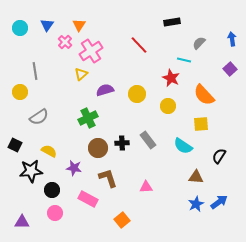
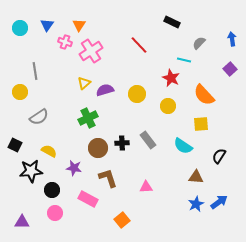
black rectangle at (172, 22): rotated 35 degrees clockwise
pink cross at (65, 42): rotated 24 degrees counterclockwise
yellow triangle at (81, 74): moved 3 px right, 9 px down
